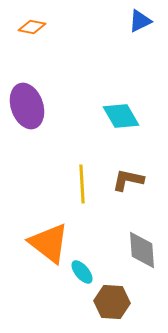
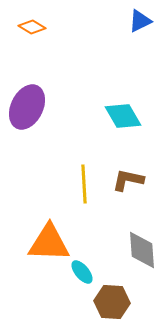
orange diamond: rotated 20 degrees clockwise
purple ellipse: moved 1 px down; rotated 45 degrees clockwise
cyan diamond: moved 2 px right
yellow line: moved 2 px right
orange triangle: rotated 36 degrees counterclockwise
